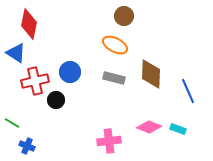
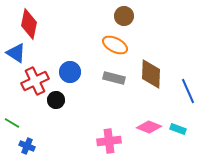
red cross: rotated 12 degrees counterclockwise
